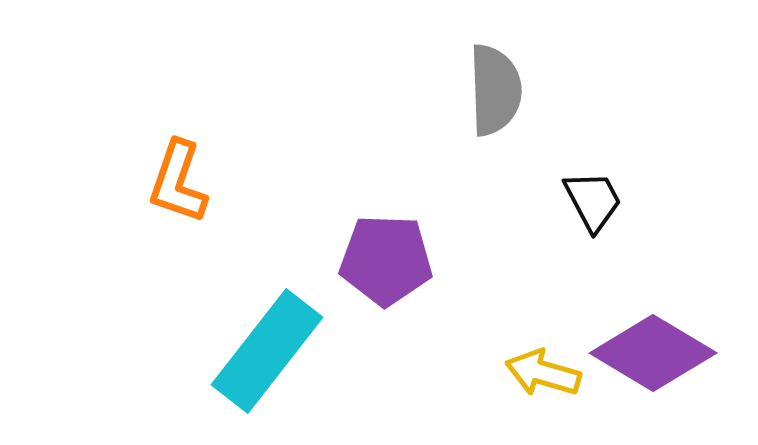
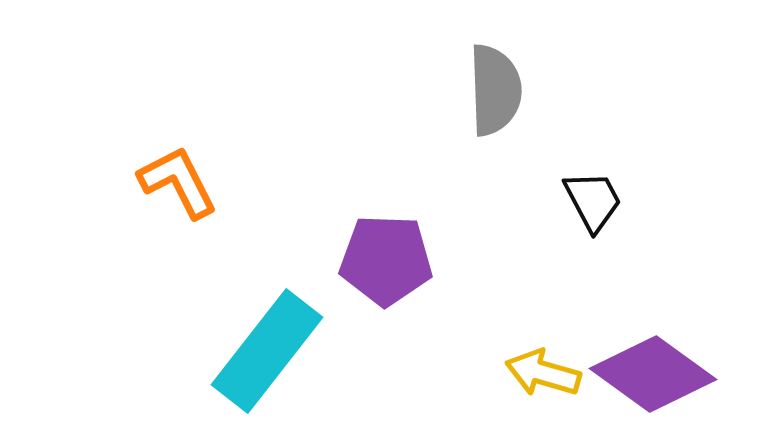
orange L-shape: rotated 134 degrees clockwise
purple diamond: moved 21 px down; rotated 5 degrees clockwise
